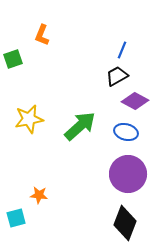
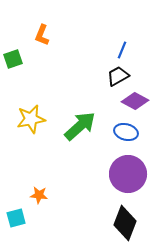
black trapezoid: moved 1 px right
yellow star: moved 2 px right
